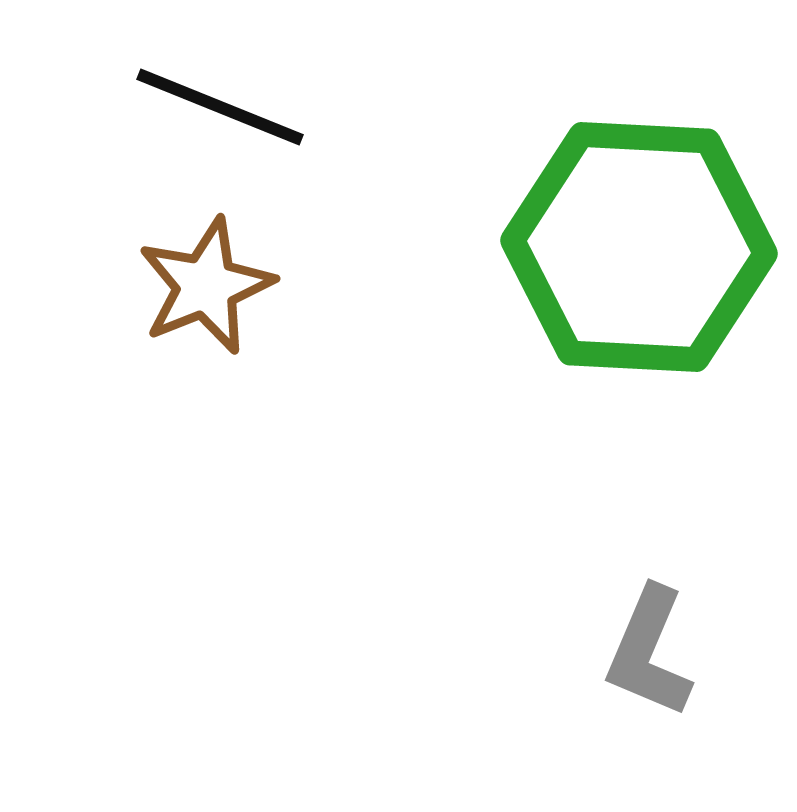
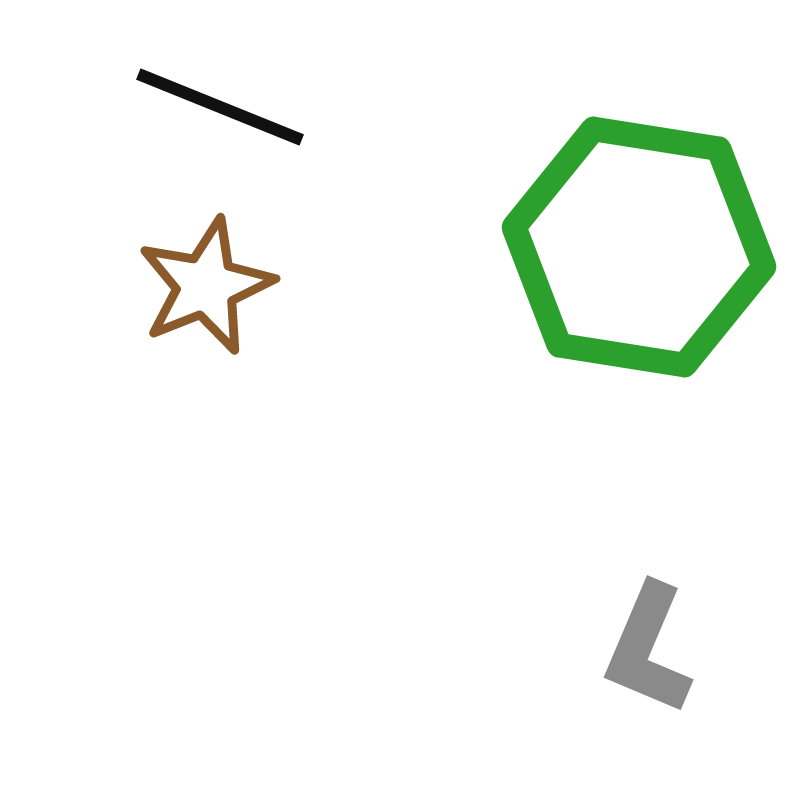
green hexagon: rotated 6 degrees clockwise
gray L-shape: moved 1 px left, 3 px up
